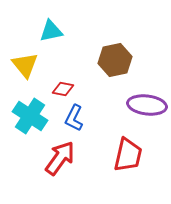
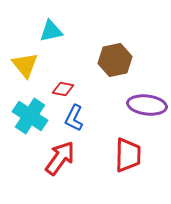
red trapezoid: rotated 12 degrees counterclockwise
